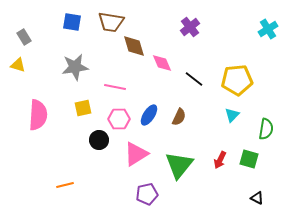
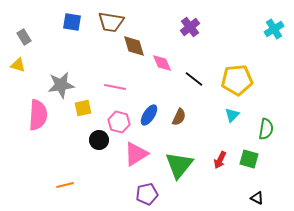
cyan cross: moved 6 px right
gray star: moved 14 px left, 18 px down
pink hexagon: moved 3 px down; rotated 15 degrees clockwise
